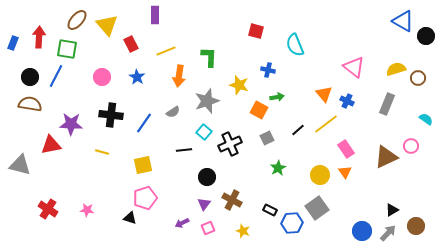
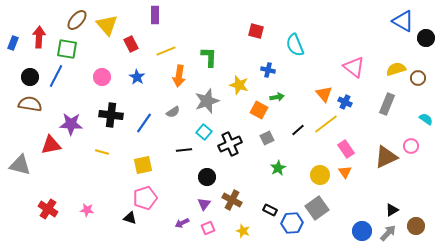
black circle at (426, 36): moved 2 px down
blue cross at (347, 101): moved 2 px left, 1 px down
